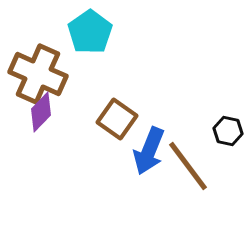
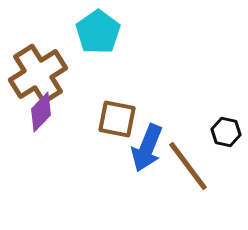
cyan pentagon: moved 8 px right
brown cross: rotated 34 degrees clockwise
brown square: rotated 24 degrees counterclockwise
black hexagon: moved 2 px left, 1 px down
blue arrow: moved 2 px left, 3 px up
